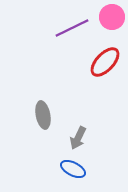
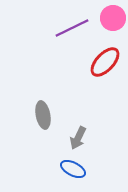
pink circle: moved 1 px right, 1 px down
